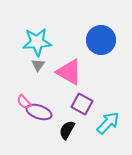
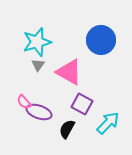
cyan star: rotated 12 degrees counterclockwise
black semicircle: moved 1 px up
